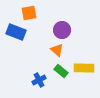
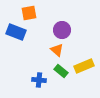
yellow rectangle: moved 2 px up; rotated 24 degrees counterclockwise
blue cross: rotated 32 degrees clockwise
